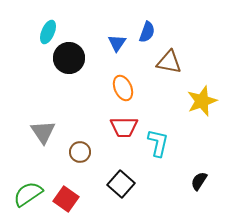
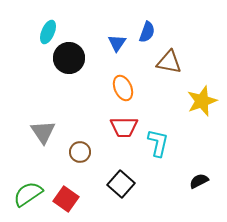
black semicircle: rotated 30 degrees clockwise
